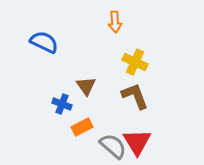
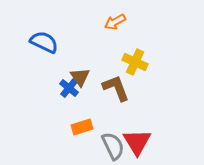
orange arrow: rotated 65 degrees clockwise
brown triangle: moved 6 px left, 9 px up
brown L-shape: moved 19 px left, 8 px up
blue cross: moved 7 px right, 16 px up; rotated 18 degrees clockwise
orange rectangle: rotated 10 degrees clockwise
gray semicircle: rotated 24 degrees clockwise
